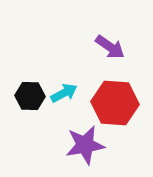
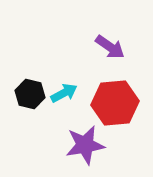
black hexagon: moved 2 px up; rotated 12 degrees clockwise
red hexagon: rotated 9 degrees counterclockwise
